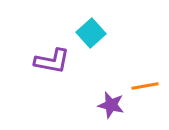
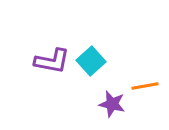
cyan square: moved 28 px down
purple star: moved 1 px right, 1 px up
